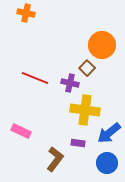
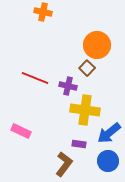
orange cross: moved 17 px right, 1 px up
orange circle: moved 5 px left
purple cross: moved 2 px left, 3 px down
purple rectangle: moved 1 px right, 1 px down
brown L-shape: moved 9 px right, 5 px down
blue circle: moved 1 px right, 2 px up
